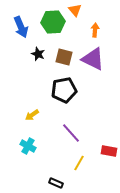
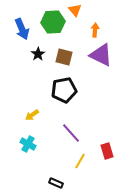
blue arrow: moved 1 px right, 2 px down
black star: rotated 16 degrees clockwise
purple triangle: moved 8 px right, 4 px up
cyan cross: moved 2 px up
red rectangle: moved 2 px left; rotated 63 degrees clockwise
yellow line: moved 1 px right, 2 px up
